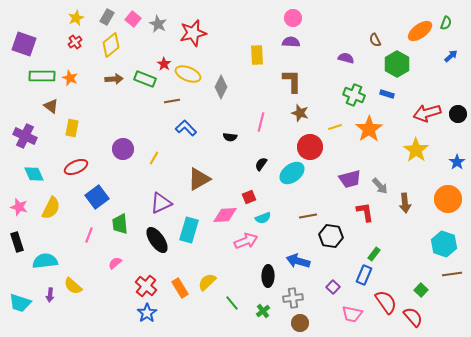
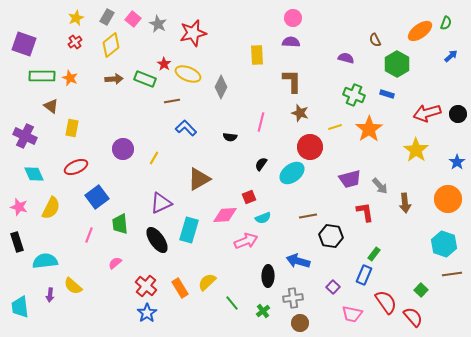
cyan trapezoid at (20, 303): moved 4 px down; rotated 65 degrees clockwise
